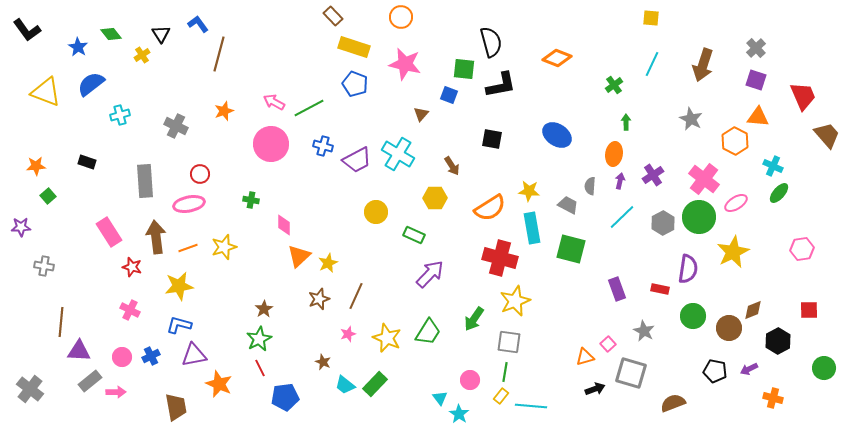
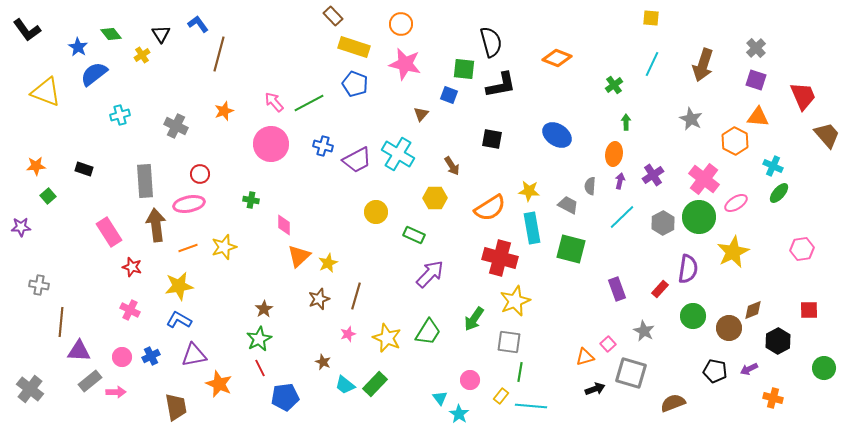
orange circle at (401, 17): moved 7 px down
blue semicircle at (91, 84): moved 3 px right, 10 px up
pink arrow at (274, 102): rotated 20 degrees clockwise
green line at (309, 108): moved 5 px up
black rectangle at (87, 162): moved 3 px left, 7 px down
brown arrow at (156, 237): moved 12 px up
gray cross at (44, 266): moved 5 px left, 19 px down
red rectangle at (660, 289): rotated 60 degrees counterclockwise
brown line at (356, 296): rotated 8 degrees counterclockwise
blue L-shape at (179, 325): moved 5 px up; rotated 15 degrees clockwise
green line at (505, 372): moved 15 px right
